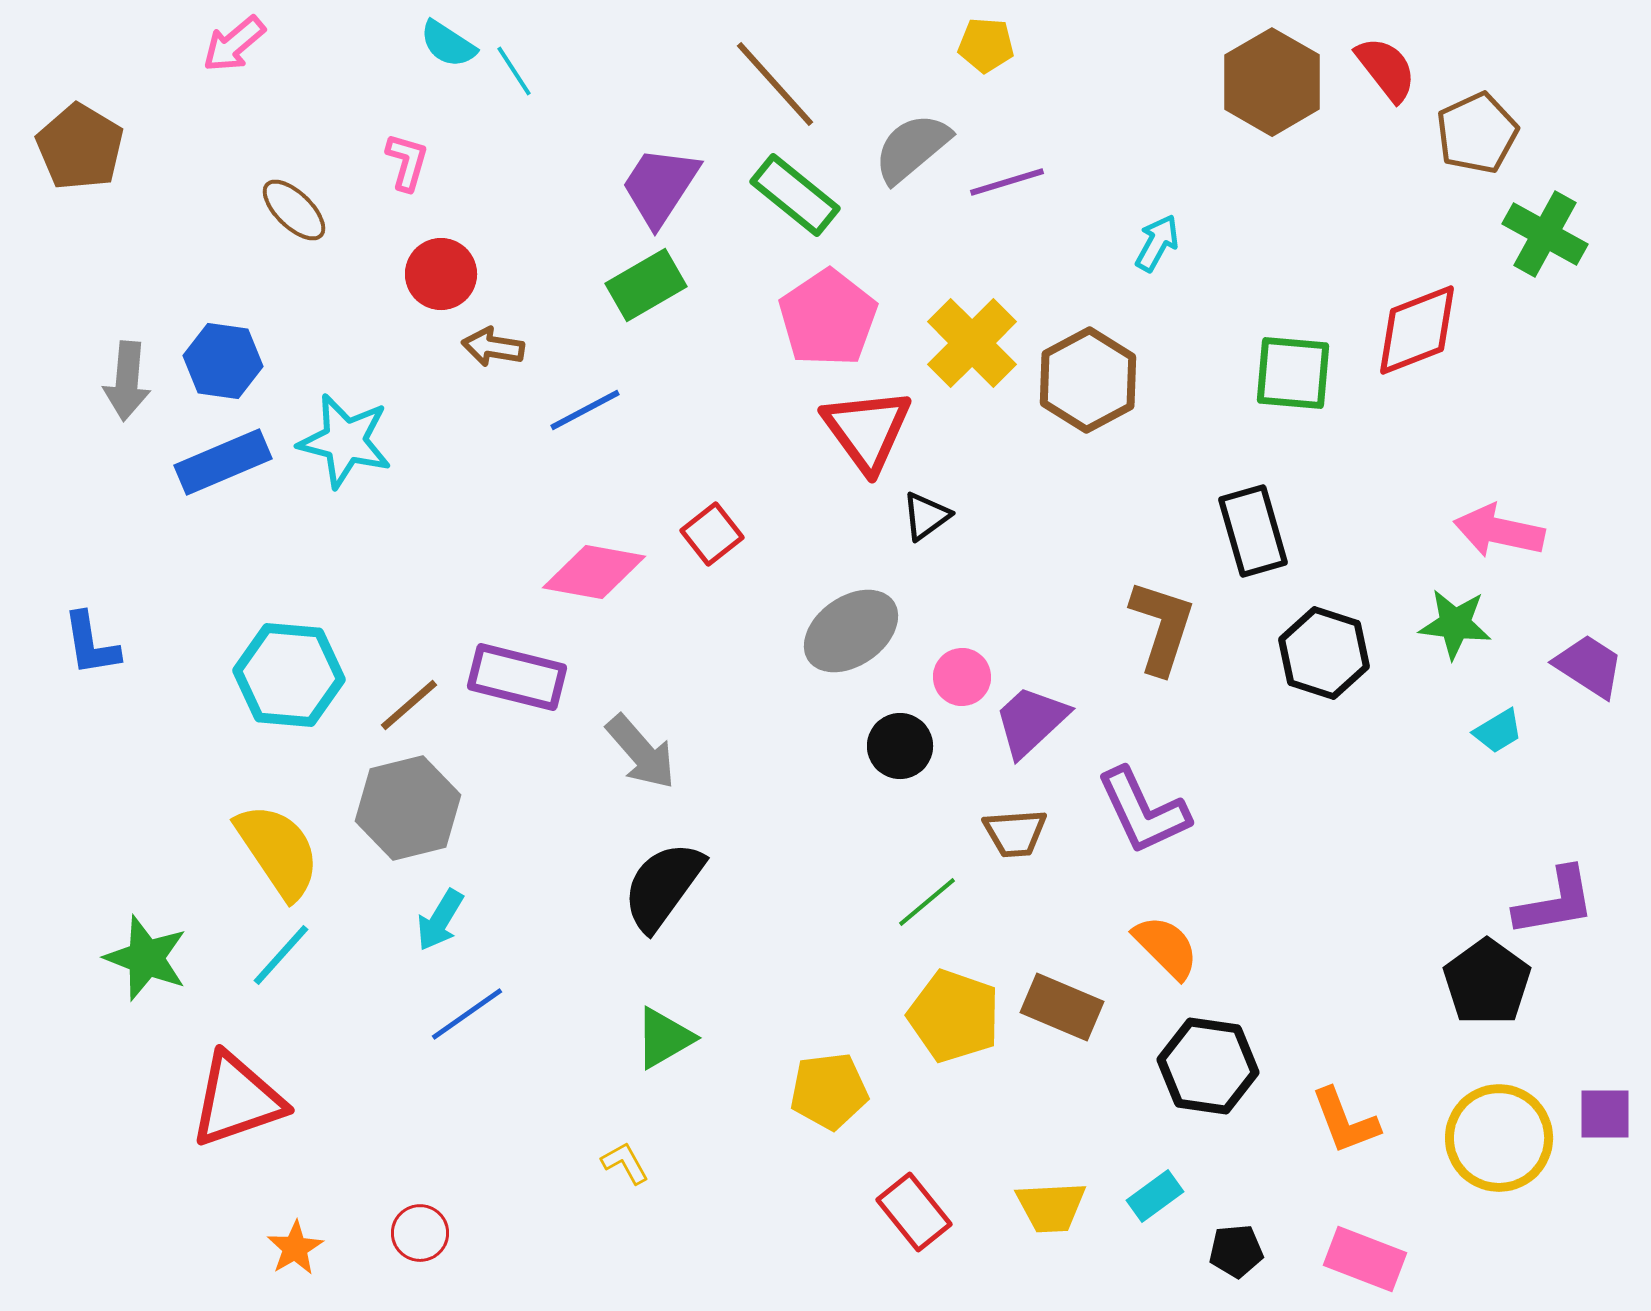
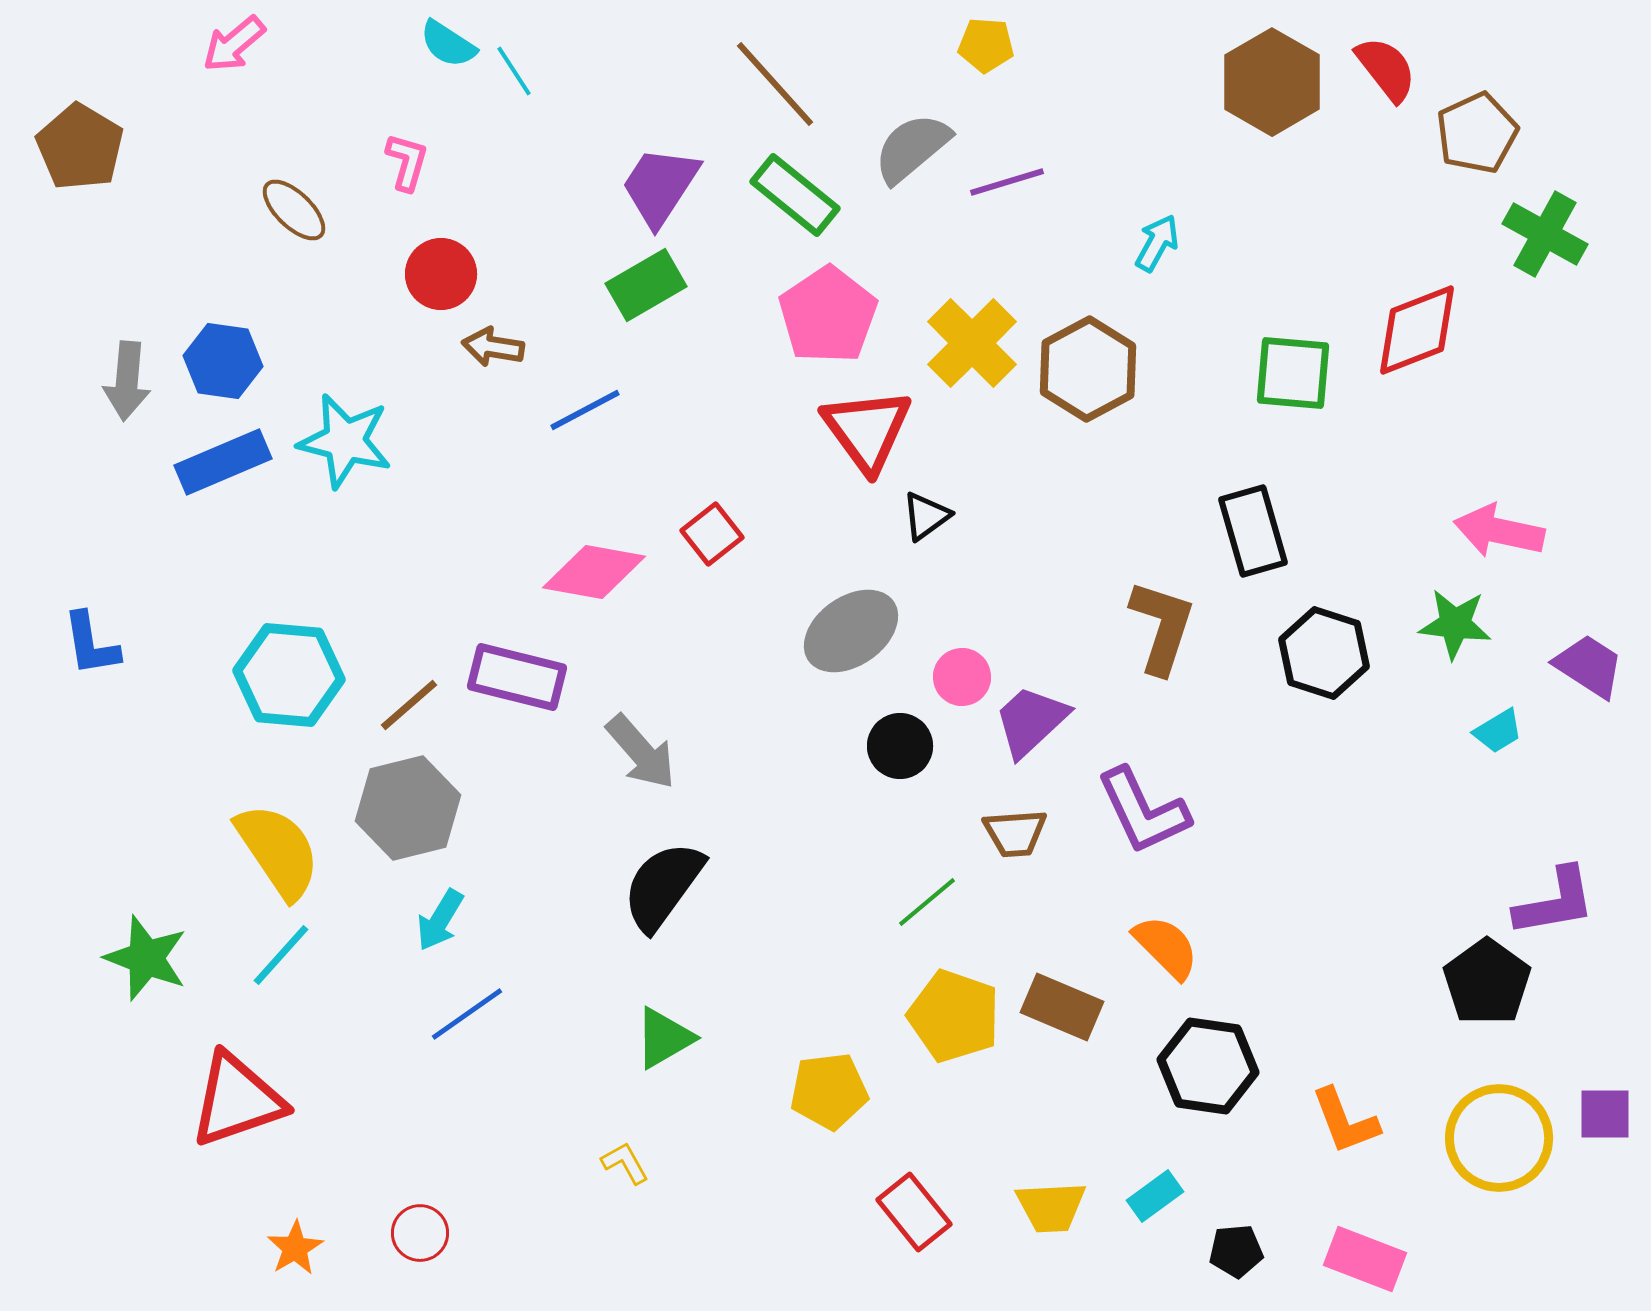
pink pentagon at (828, 318): moved 3 px up
brown hexagon at (1088, 380): moved 11 px up
